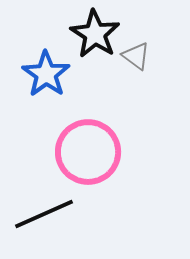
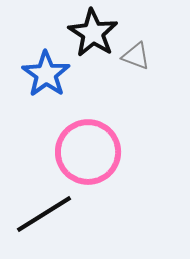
black star: moved 2 px left, 1 px up
gray triangle: rotated 16 degrees counterclockwise
black line: rotated 8 degrees counterclockwise
